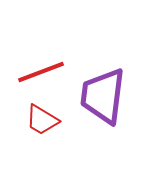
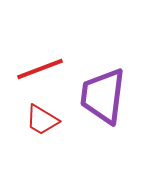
red line: moved 1 px left, 3 px up
